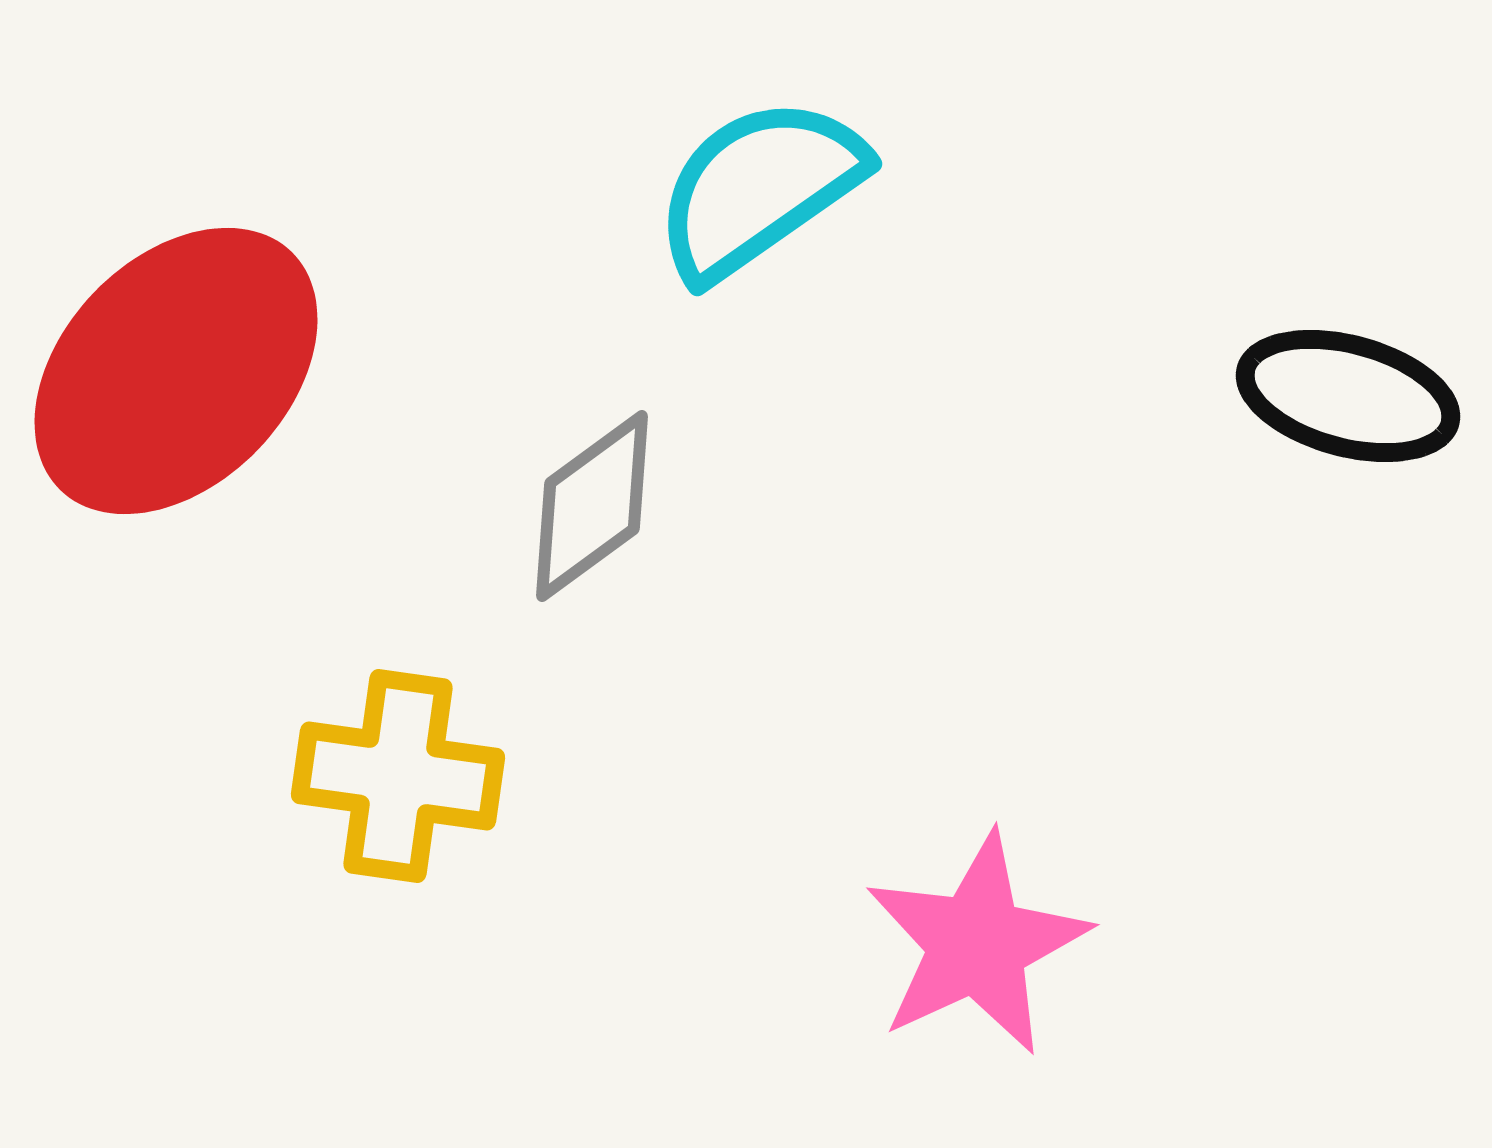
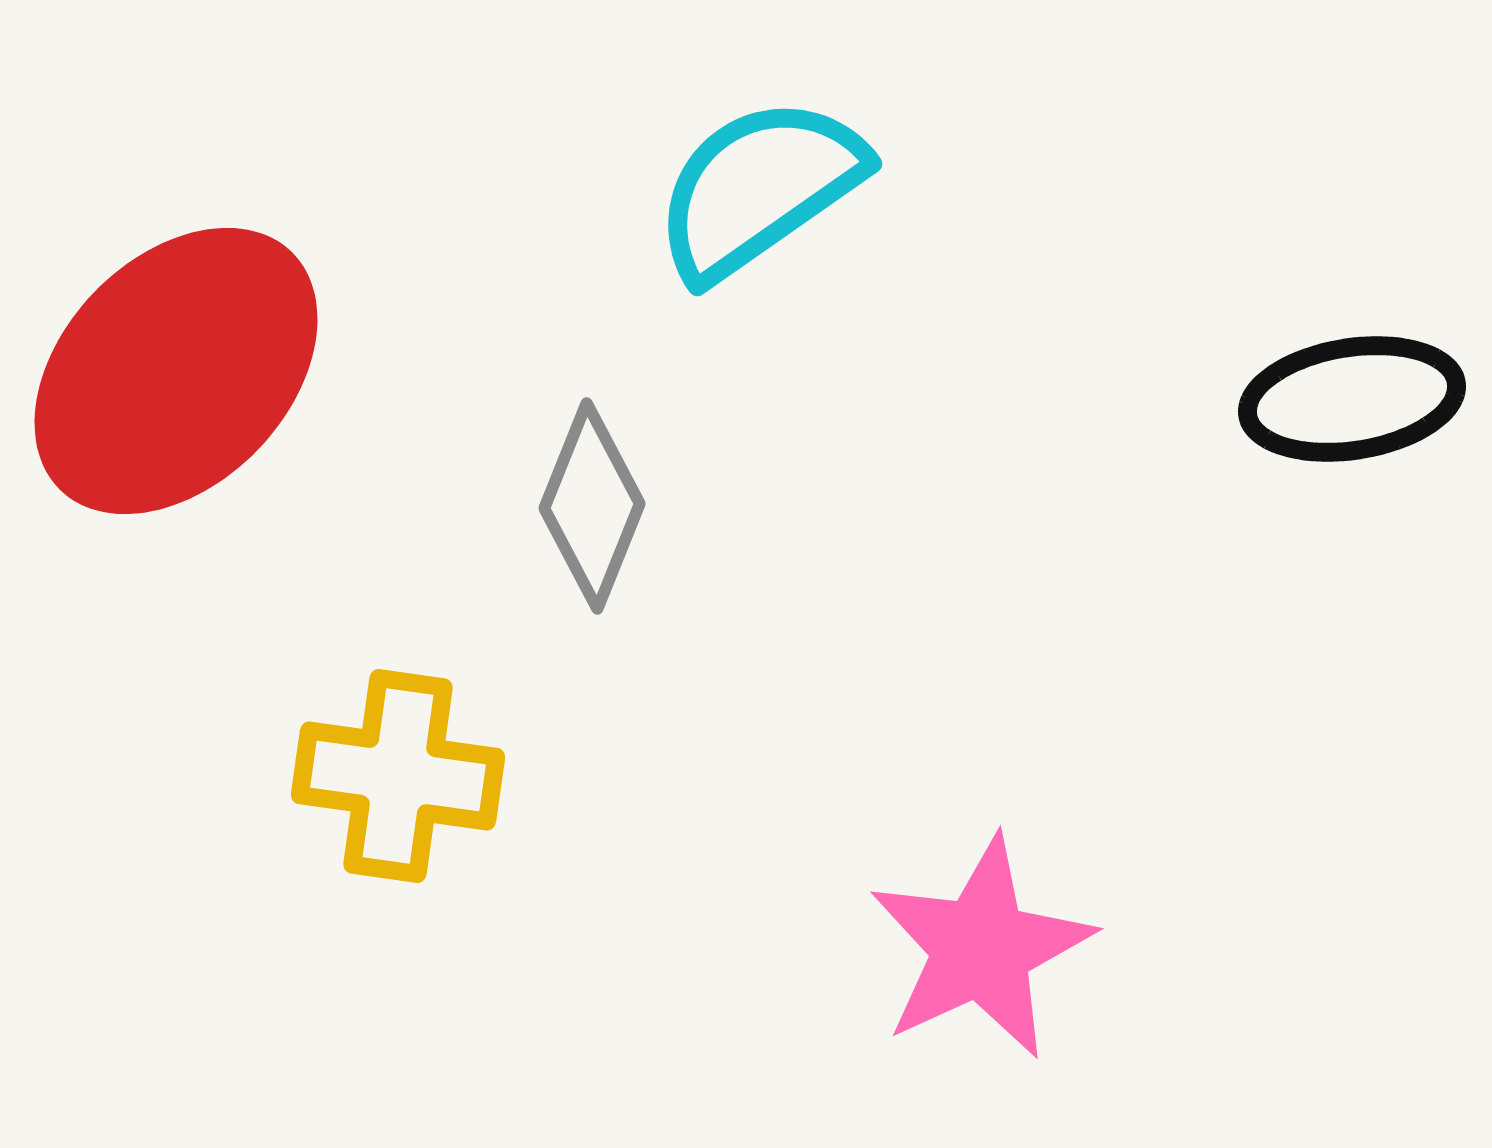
black ellipse: moved 4 px right, 3 px down; rotated 24 degrees counterclockwise
gray diamond: rotated 32 degrees counterclockwise
pink star: moved 4 px right, 4 px down
